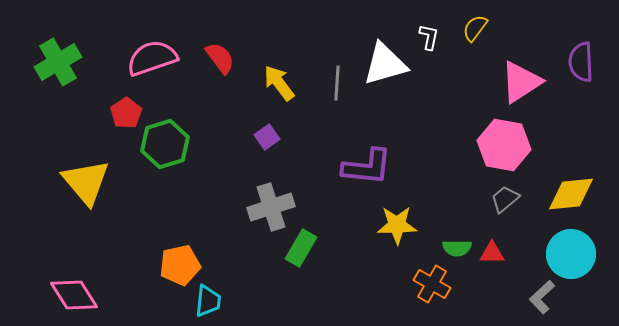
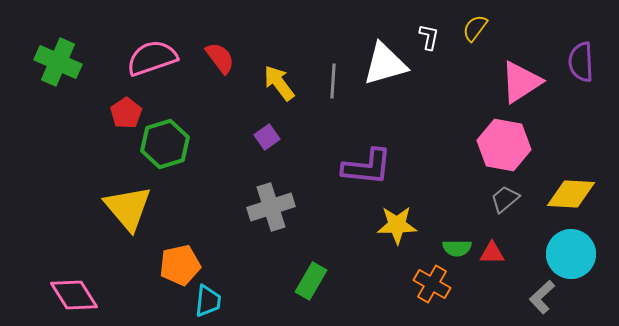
green cross: rotated 36 degrees counterclockwise
gray line: moved 4 px left, 2 px up
yellow triangle: moved 42 px right, 26 px down
yellow diamond: rotated 9 degrees clockwise
green rectangle: moved 10 px right, 33 px down
